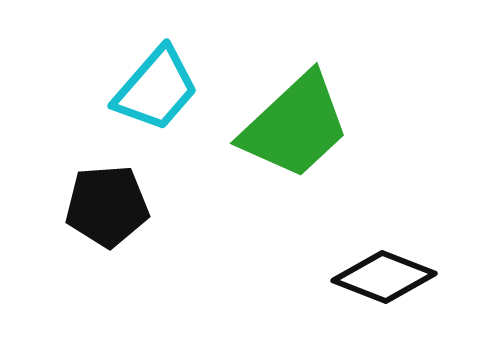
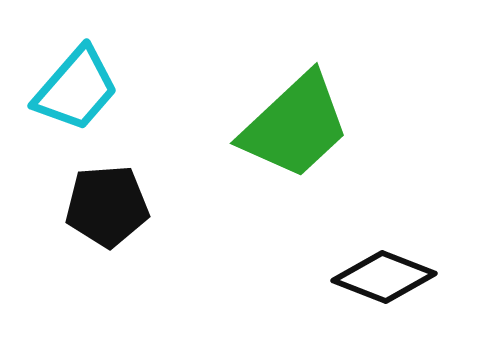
cyan trapezoid: moved 80 px left
